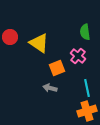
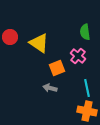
orange cross: rotated 30 degrees clockwise
